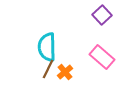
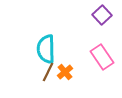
cyan semicircle: moved 1 px left, 2 px down
pink rectangle: rotated 15 degrees clockwise
brown line: moved 3 px down
